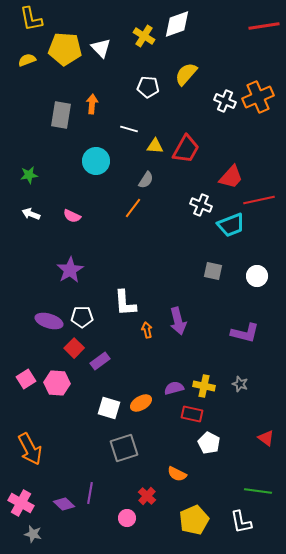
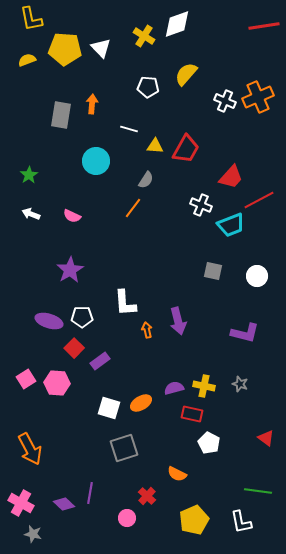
green star at (29, 175): rotated 24 degrees counterclockwise
red line at (259, 200): rotated 16 degrees counterclockwise
